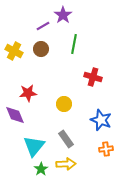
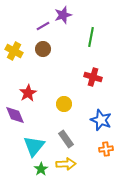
purple star: rotated 18 degrees clockwise
green line: moved 17 px right, 7 px up
brown circle: moved 2 px right
red star: rotated 24 degrees counterclockwise
